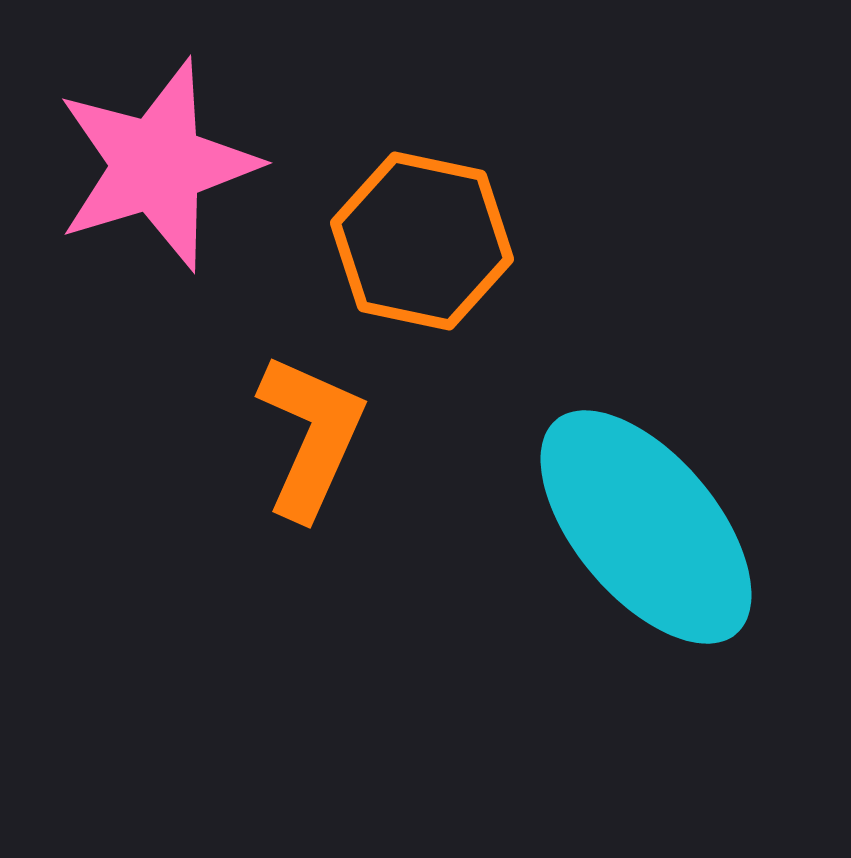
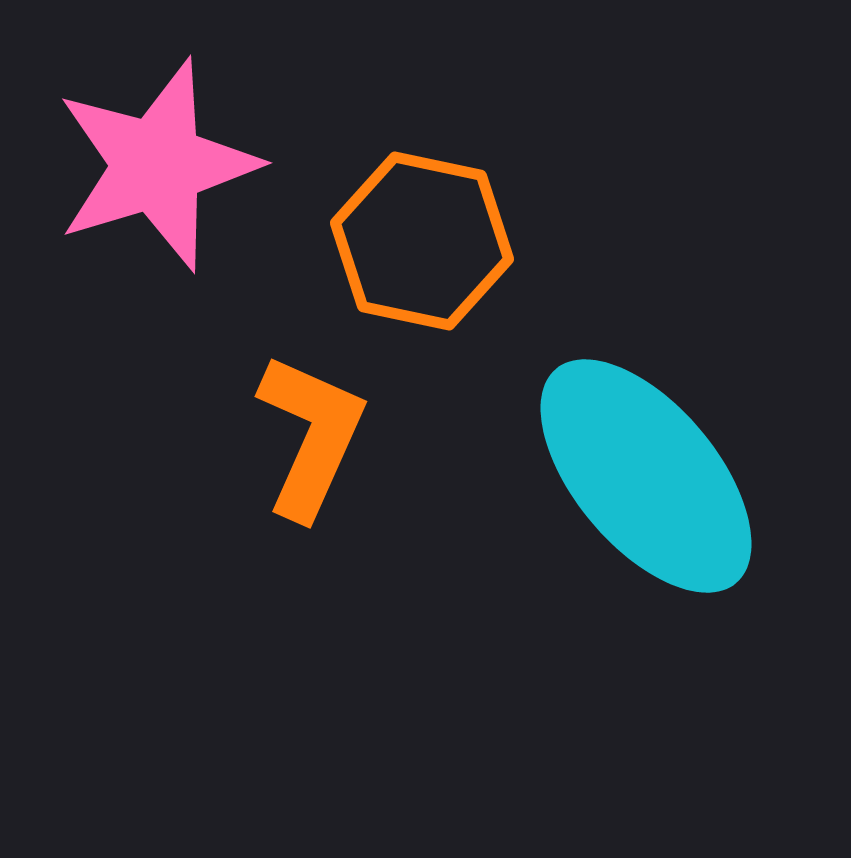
cyan ellipse: moved 51 px up
